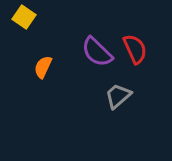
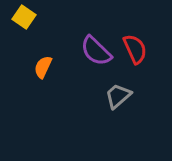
purple semicircle: moved 1 px left, 1 px up
